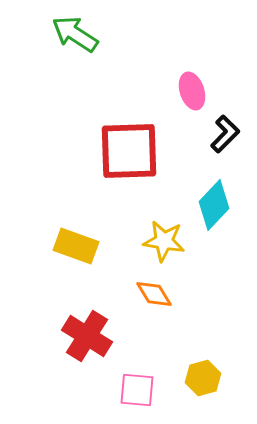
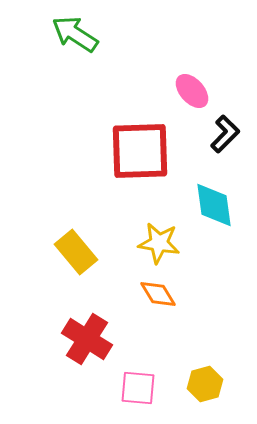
pink ellipse: rotated 24 degrees counterclockwise
red square: moved 11 px right
cyan diamond: rotated 51 degrees counterclockwise
yellow star: moved 5 px left, 2 px down
yellow rectangle: moved 6 px down; rotated 30 degrees clockwise
orange diamond: moved 4 px right
red cross: moved 3 px down
yellow hexagon: moved 2 px right, 6 px down
pink square: moved 1 px right, 2 px up
